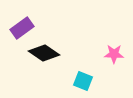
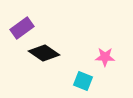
pink star: moved 9 px left, 3 px down
